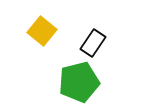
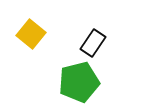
yellow square: moved 11 px left, 3 px down
